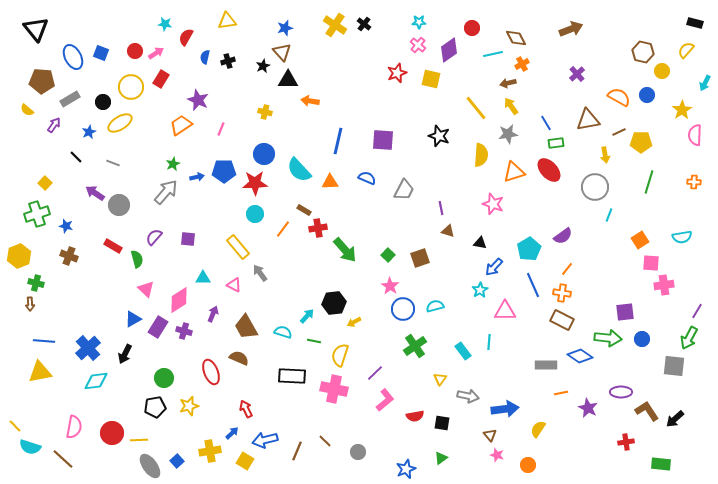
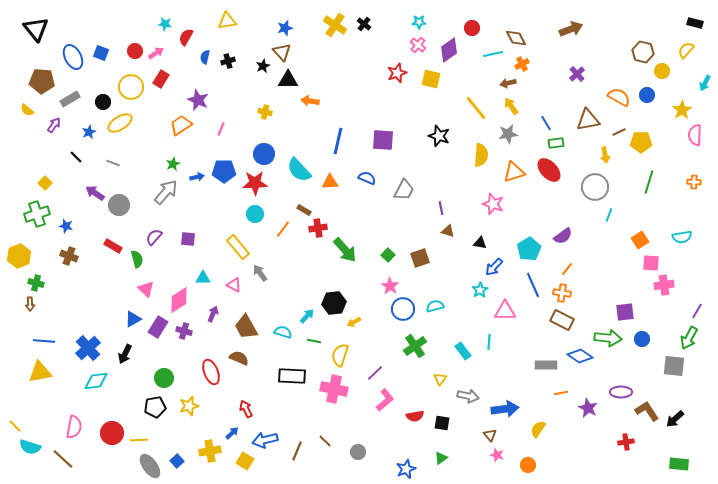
green rectangle at (661, 464): moved 18 px right
